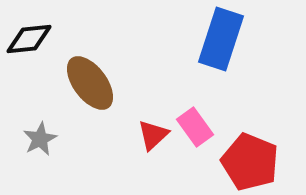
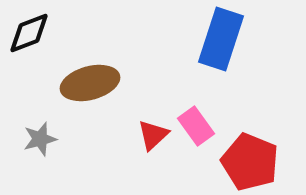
black diamond: moved 6 px up; rotated 15 degrees counterclockwise
brown ellipse: rotated 68 degrees counterclockwise
pink rectangle: moved 1 px right, 1 px up
gray star: rotated 12 degrees clockwise
